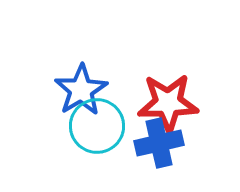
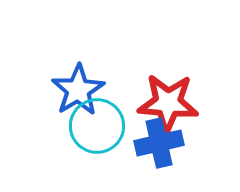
blue star: moved 3 px left
red star: rotated 6 degrees clockwise
